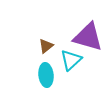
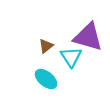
cyan triangle: moved 3 px up; rotated 20 degrees counterclockwise
cyan ellipse: moved 4 px down; rotated 45 degrees counterclockwise
